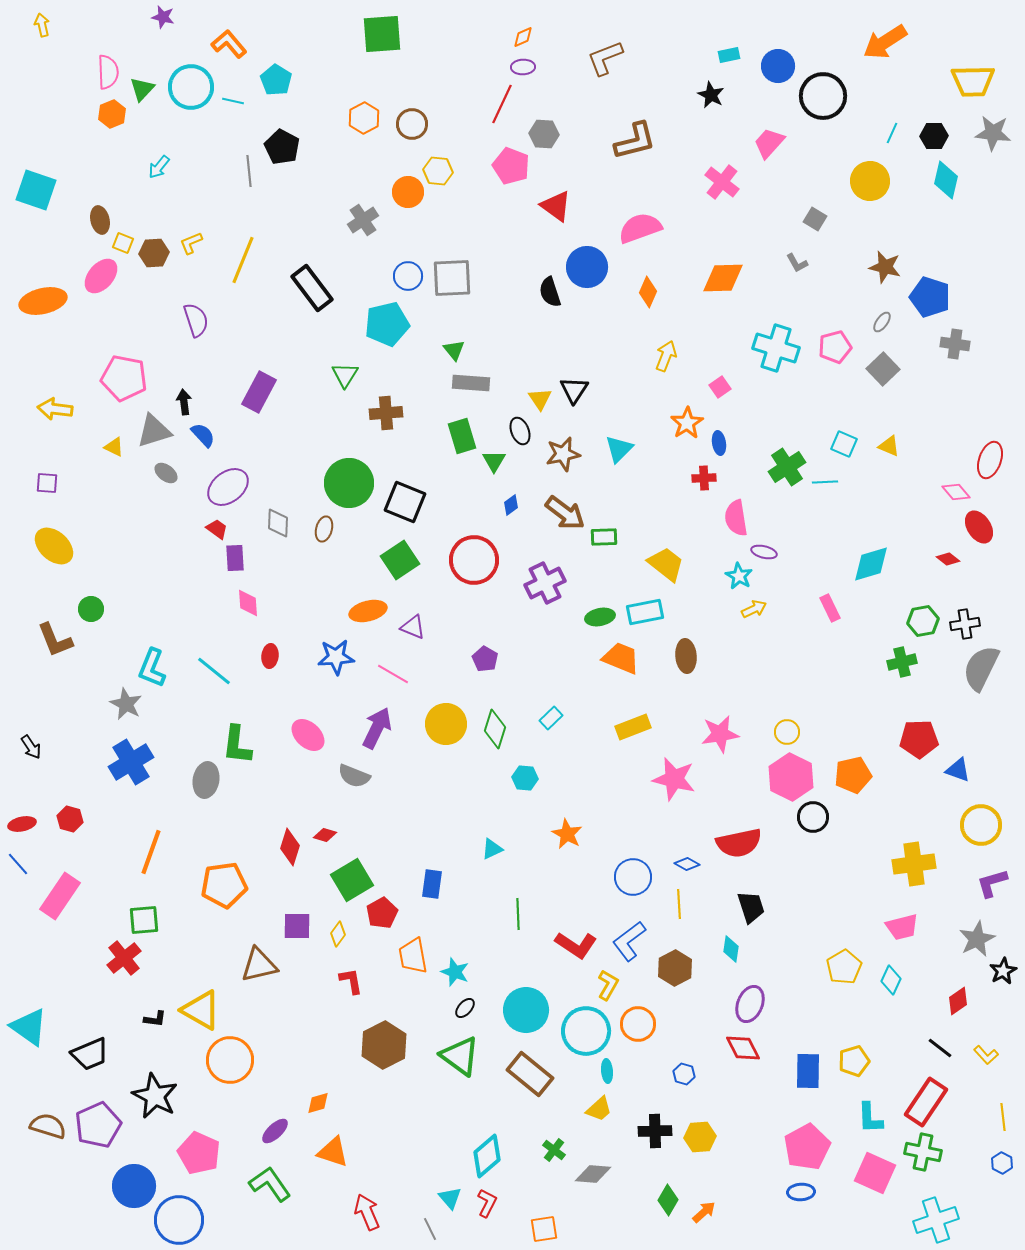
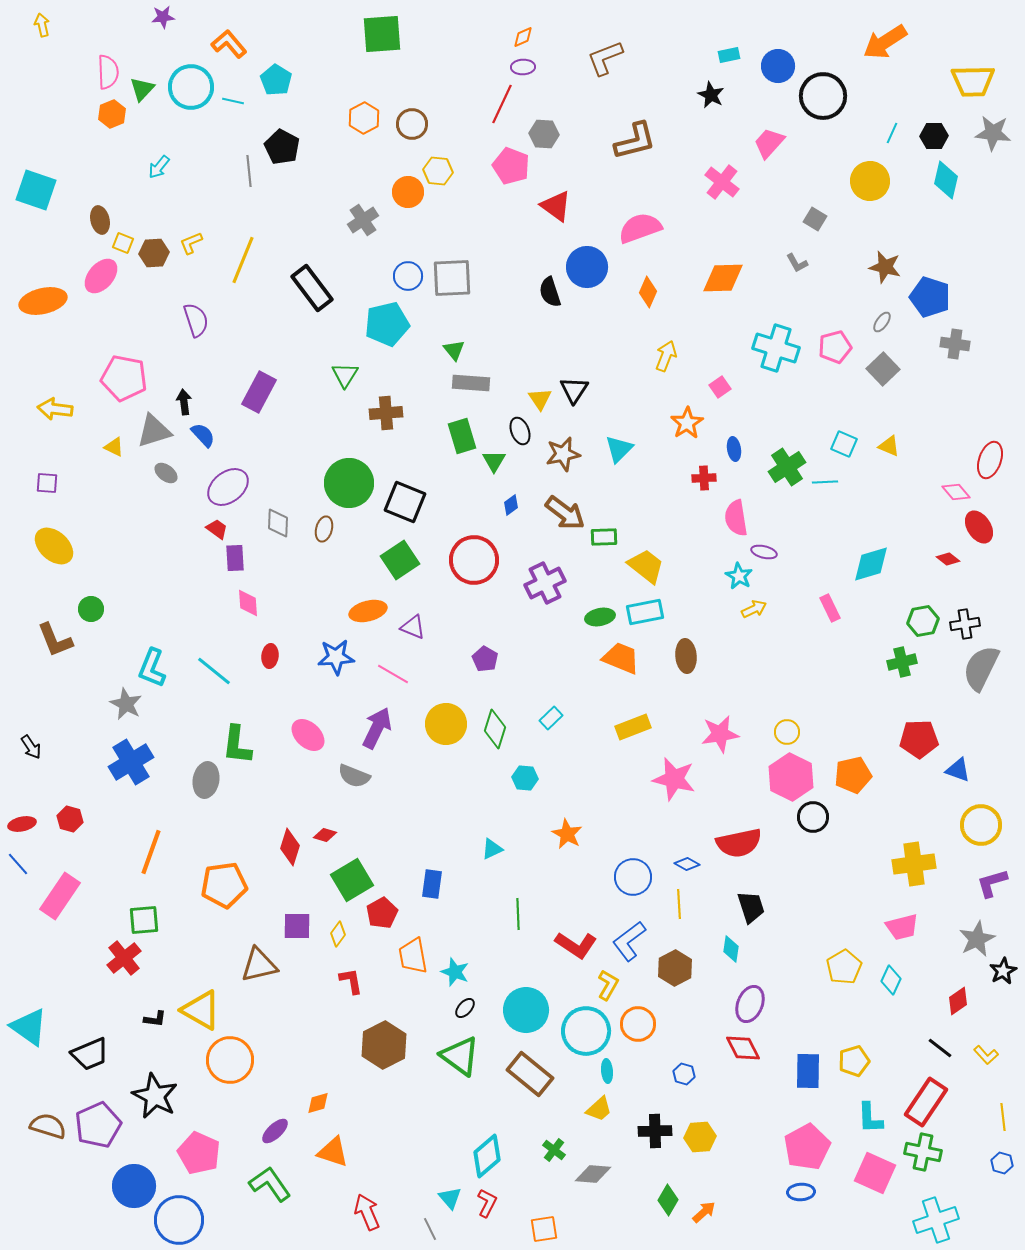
purple star at (163, 17): rotated 20 degrees counterclockwise
blue ellipse at (719, 443): moved 15 px right, 6 px down
yellow trapezoid at (666, 564): moved 20 px left, 2 px down
blue hexagon at (1002, 1163): rotated 10 degrees counterclockwise
